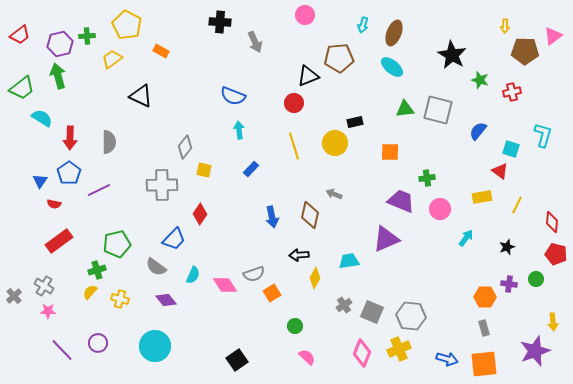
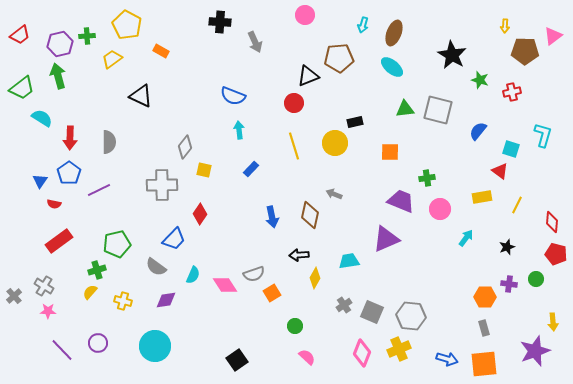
yellow cross at (120, 299): moved 3 px right, 2 px down
purple diamond at (166, 300): rotated 60 degrees counterclockwise
